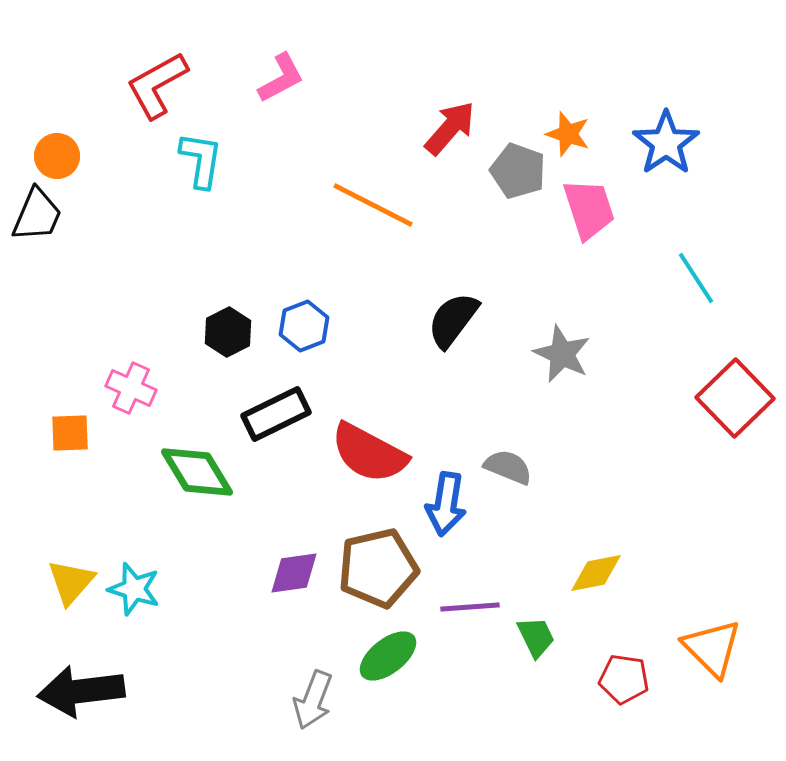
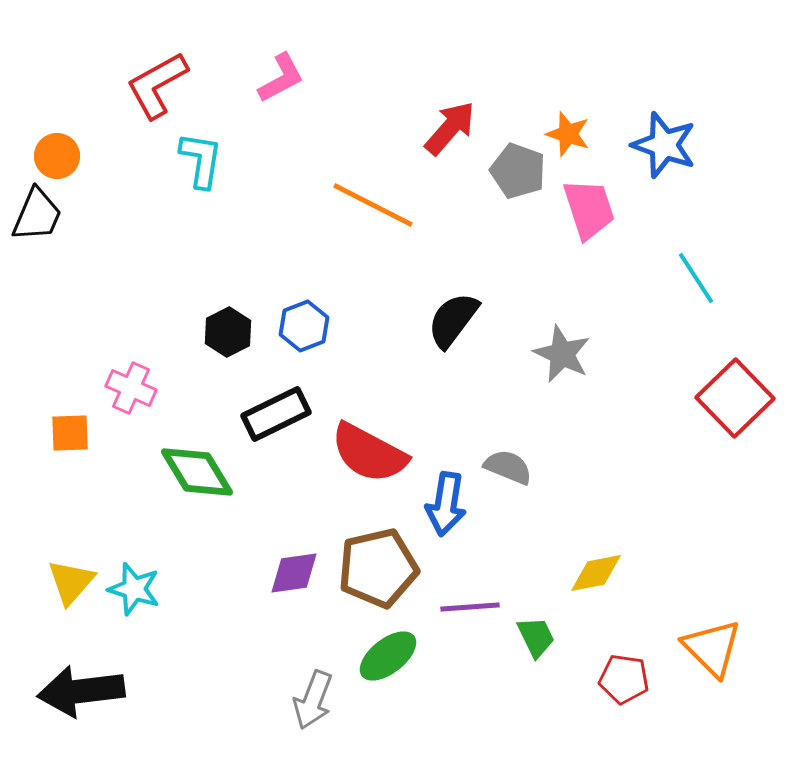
blue star: moved 2 px left, 2 px down; rotated 18 degrees counterclockwise
